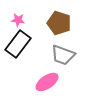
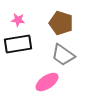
brown pentagon: moved 2 px right
black rectangle: rotated 44 degrees clockwise
gray trapezoid: rotated 15 degrees clockwise
